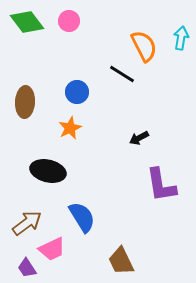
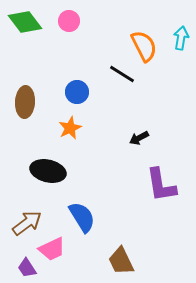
green diamond: moved 2 px left
